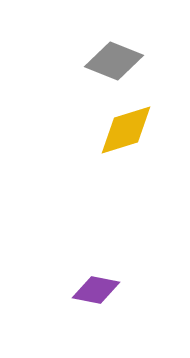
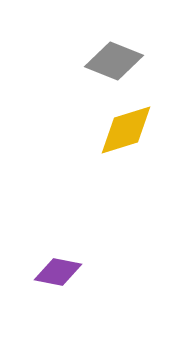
purple diamond: moved 38 px left, 18 px up
